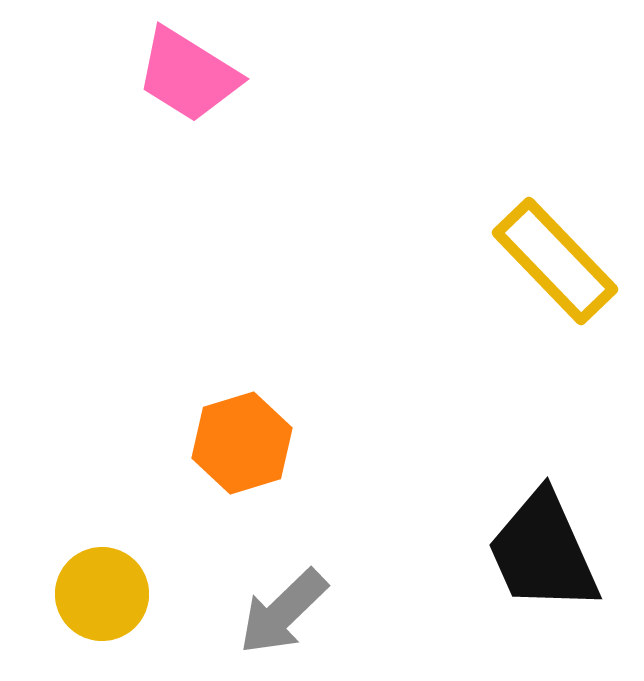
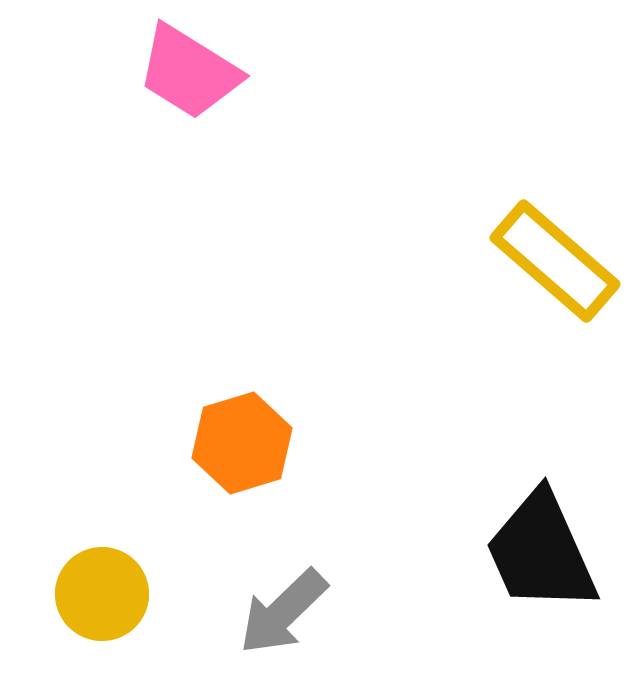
pink trapezoid: moved 1 px right, 3 px up
yellow rectangle: rotated 5 degrees counterclockwise
black trapezoid: moved 2 px left
